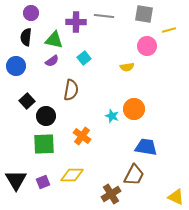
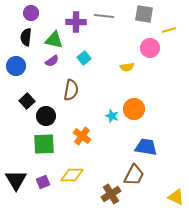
pink circle: moved 3 px right, 2 px down
